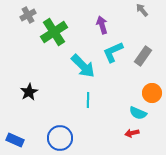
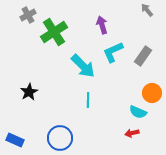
gray arrow: moved 5 px right
cyan semicircle: moved 1 px up
